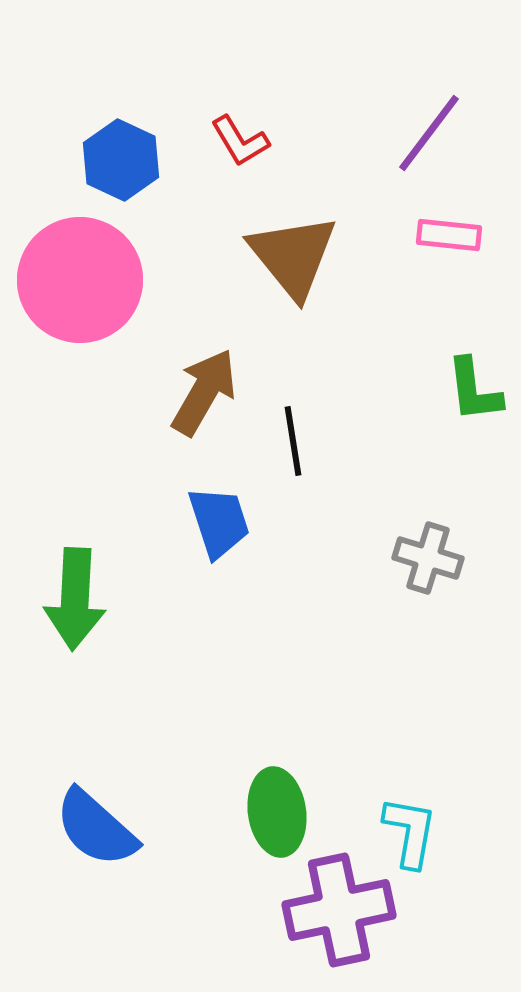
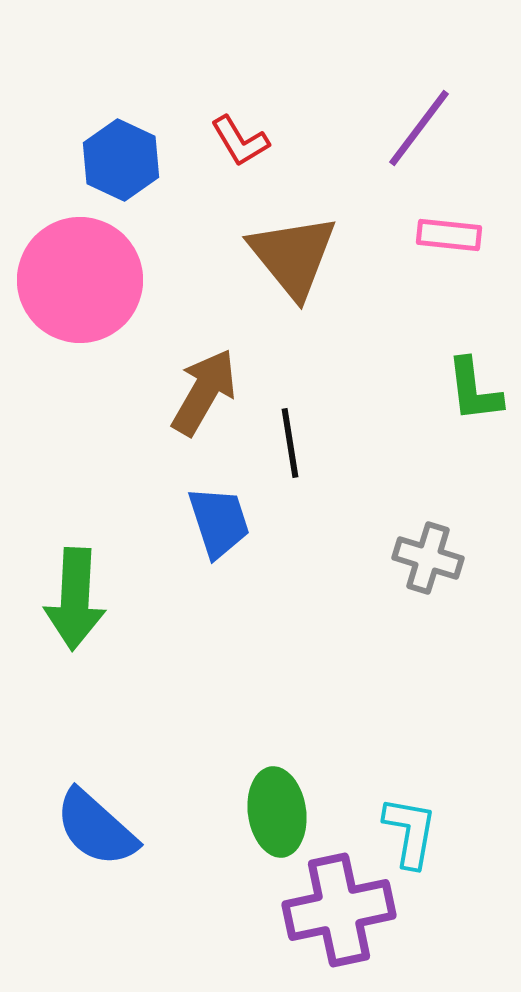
purple line: moved 10 px left, 5 px up
black line: moved 3 px left, 2 px down
